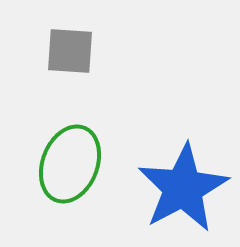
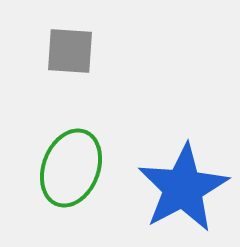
green ellipse: moved 1 px right, 4 px down
